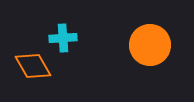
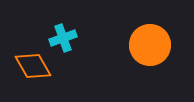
cyan cross: rotated 16 degrees counterclockwise
